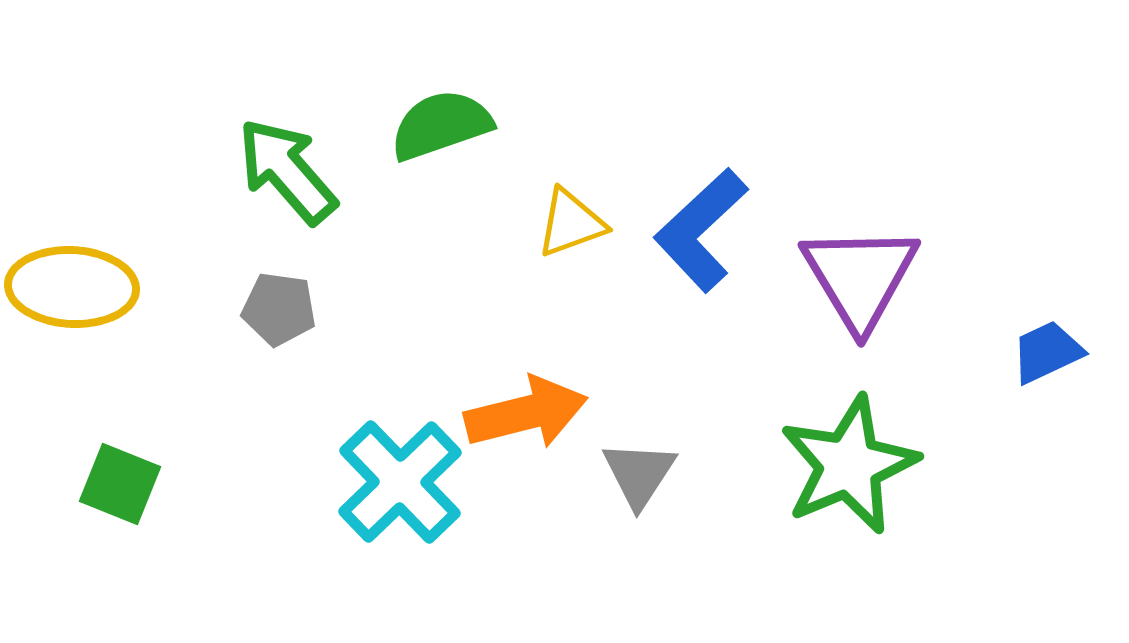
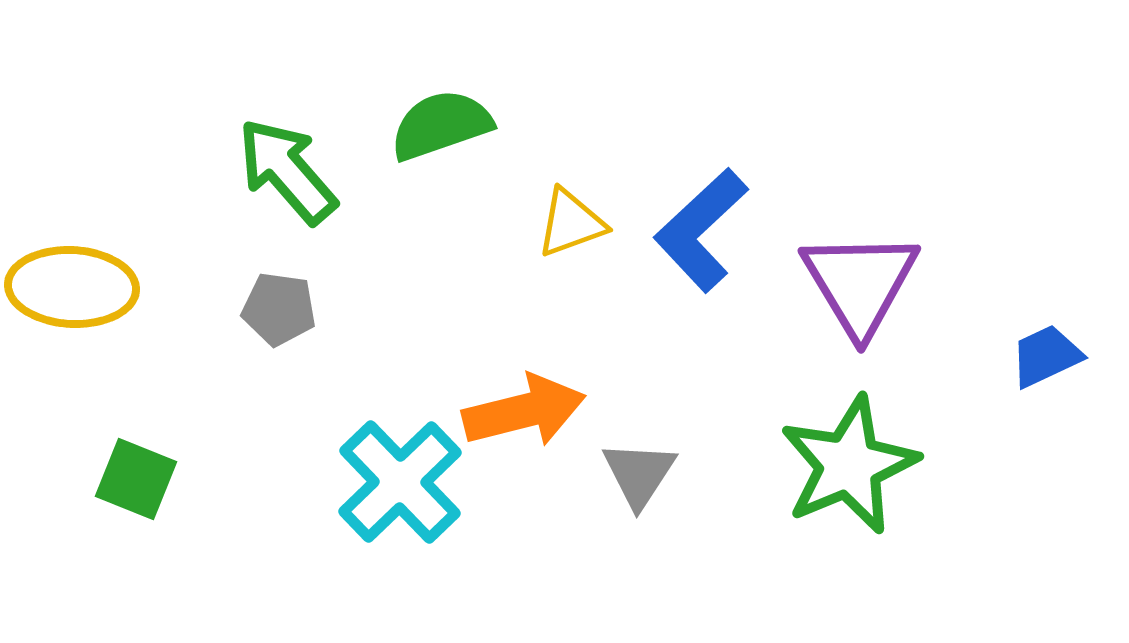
purple triangle: moved 6 px down
blue trapezoid: moved 1 px left, 4 px down
orange arrow: moved 2 px left, 2 px up
green square: moved 16 px right, 5 px up
